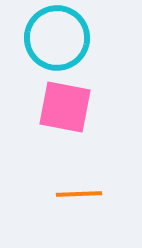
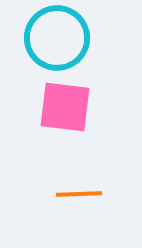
pink square: rotated 4 degrees counterclockwise
